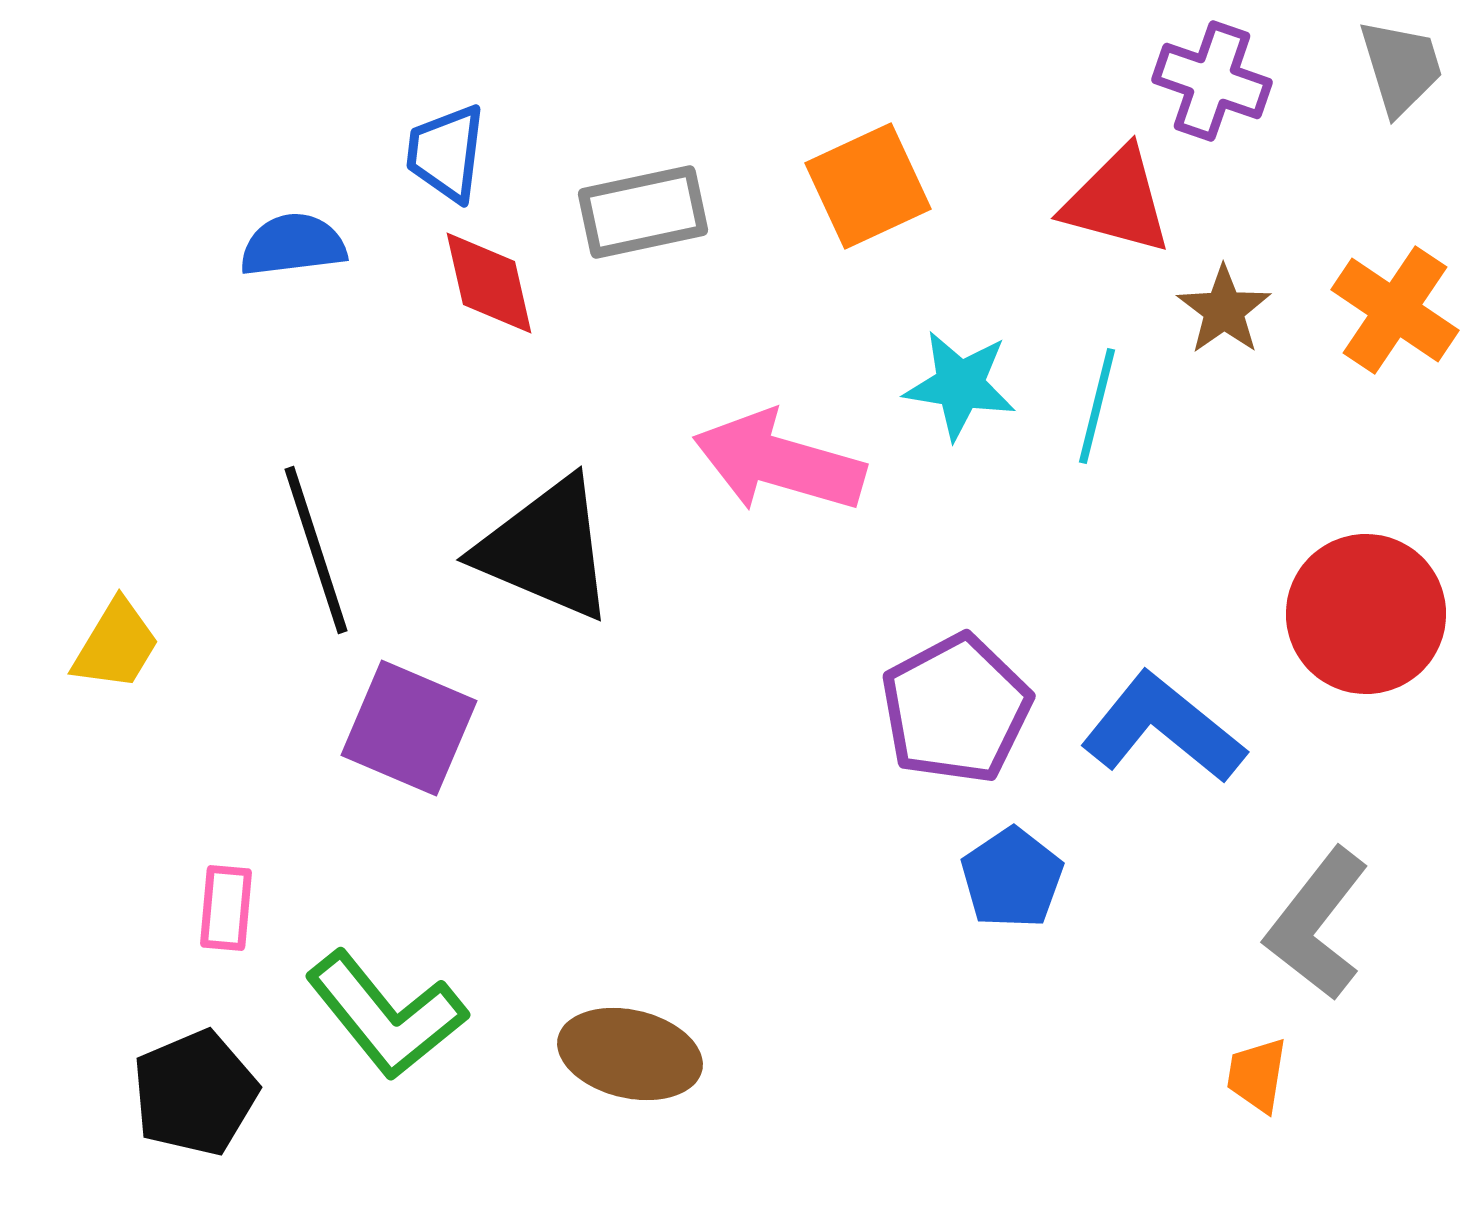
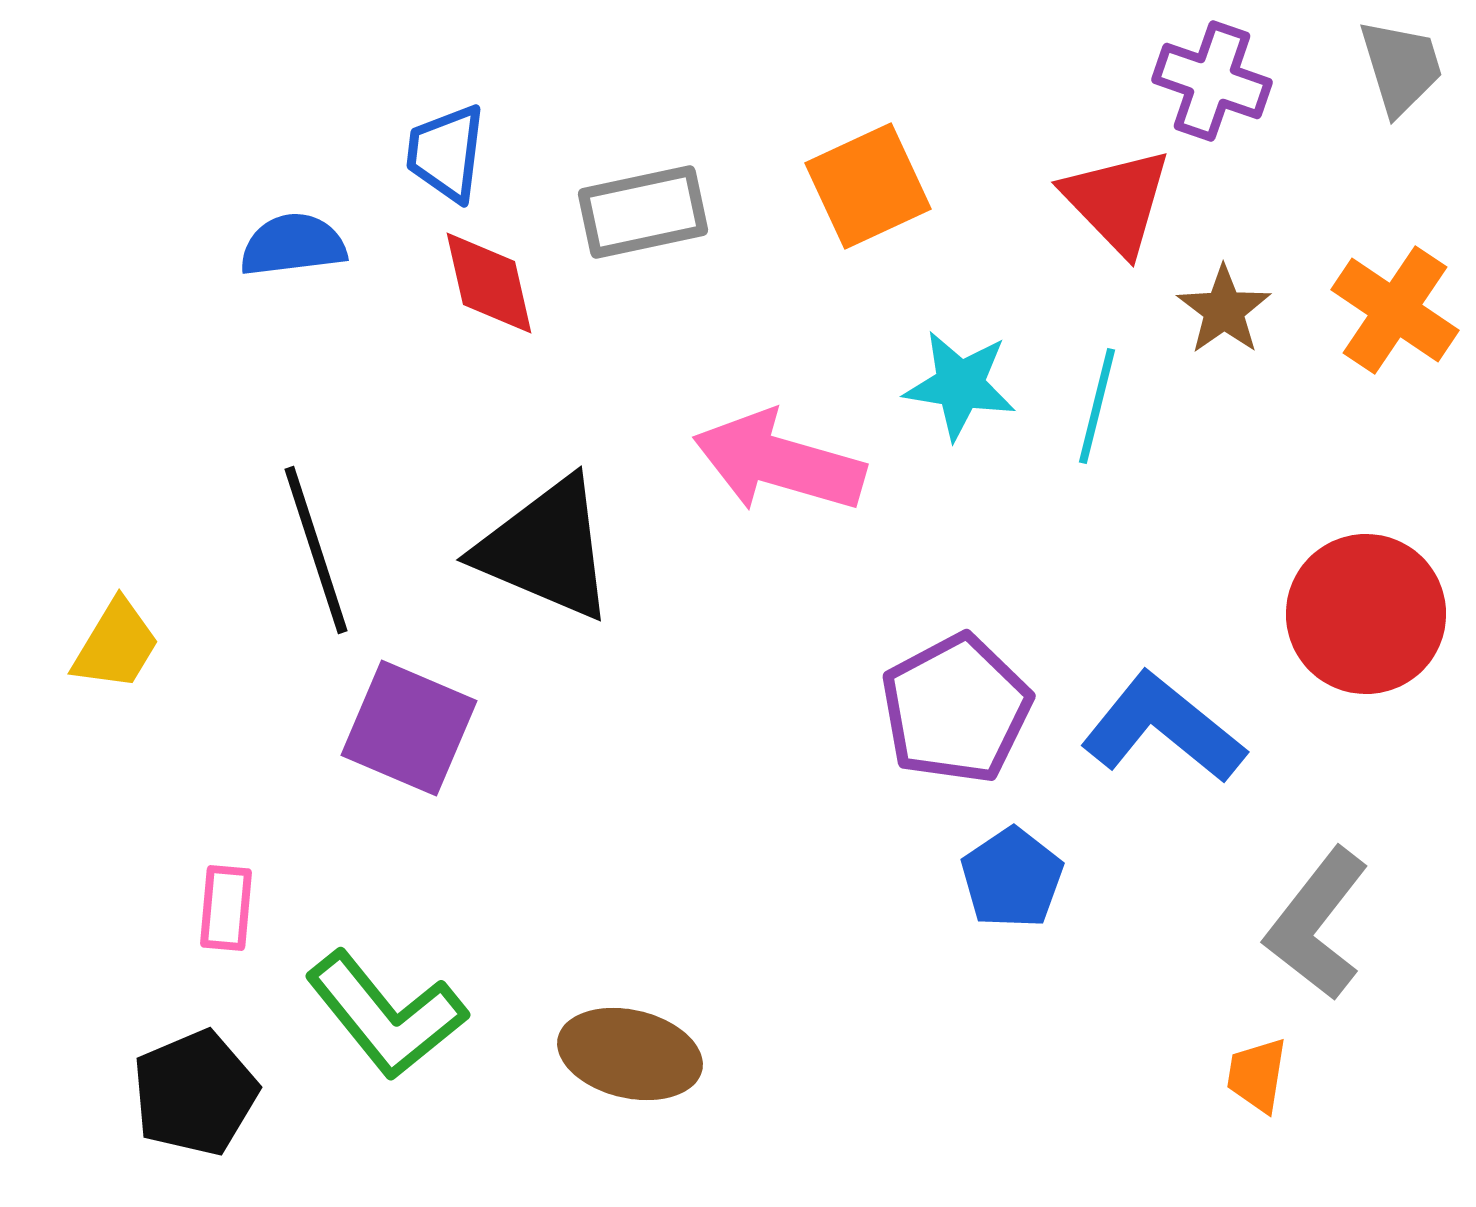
red triangle: rotated 31 degrees clockwise
